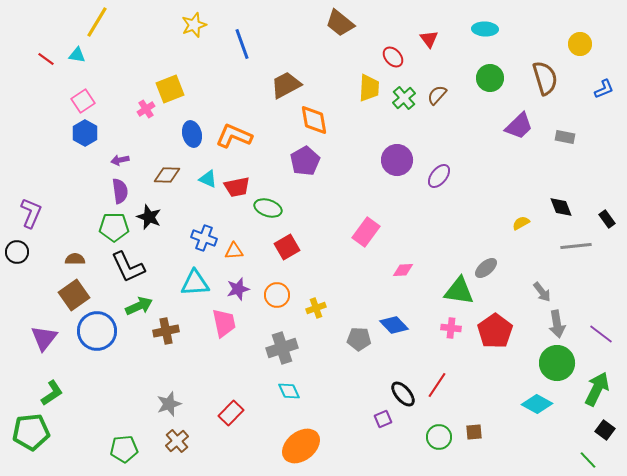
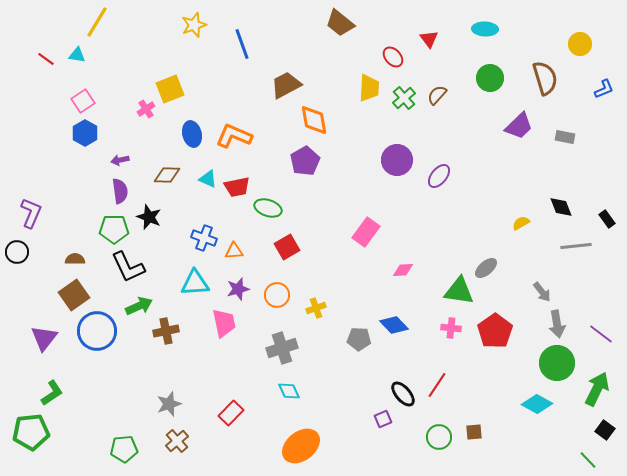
green pentagon at (114, 227): moved 2 px down
